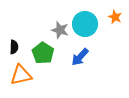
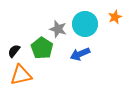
orange star: rotated 24 degrees clockwise
gray star: moved 2 px left, 1 px up
black semicircle: moved 4 px down; rotated 144 degrees counterclockwise
green pentagon: moved 1 px left, 5 px up
blue arrow: moved 3 px up; rotated 24 degrees clockwise
